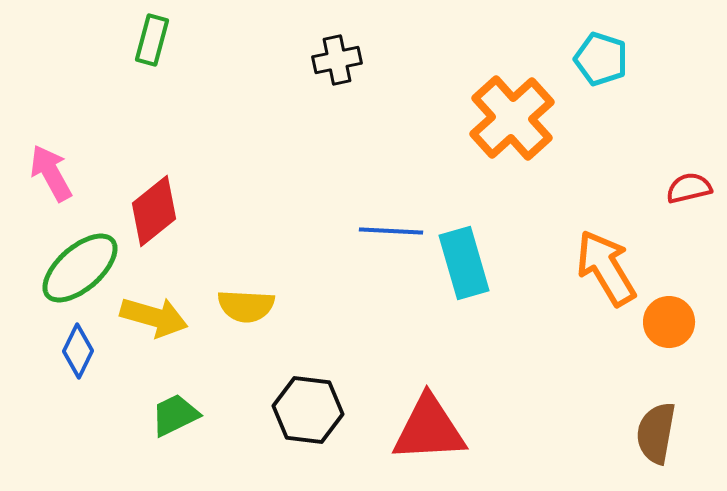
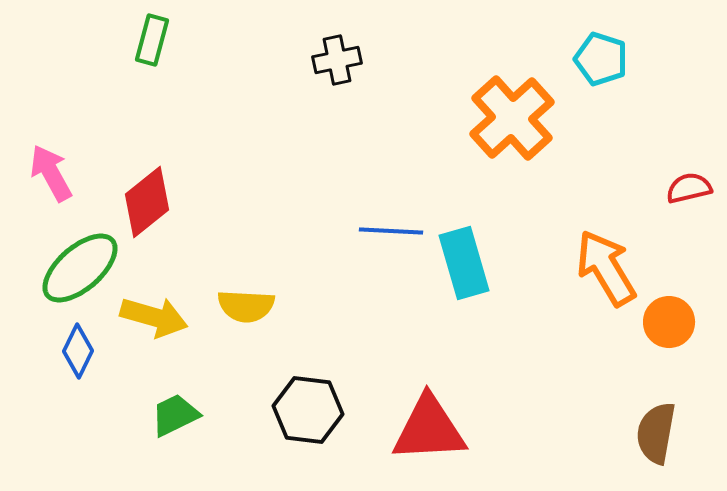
red diamond: moved 7 px left, 9 px up
